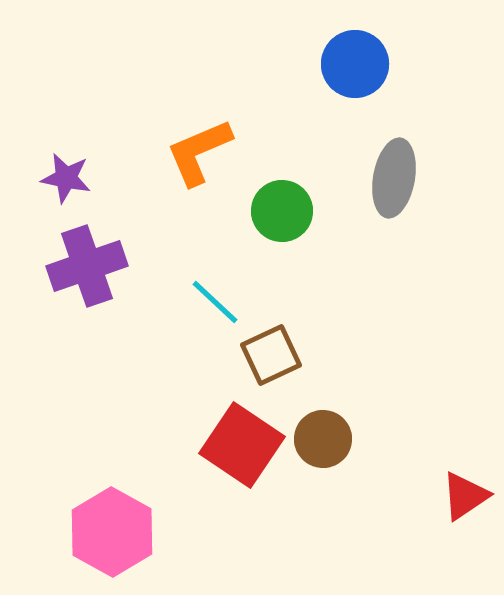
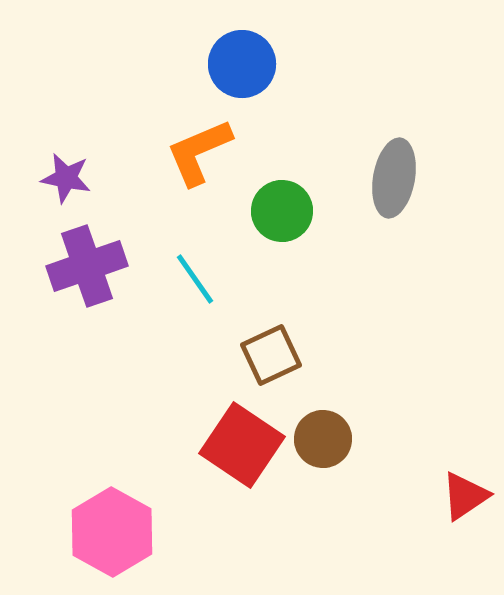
blue circle: moved 113 px left
cyan line: moved 20 px left, 23 px up; rotated 12 degrees clockwise
